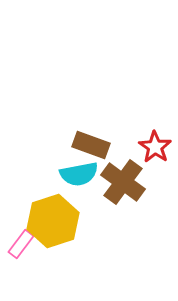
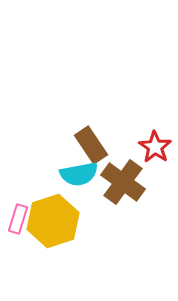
brown rectangle: rotated 36 degrees clockwise
pink rectangle: moved 3 px left, 25 px up; rotated 20 degrees counterclockwise
